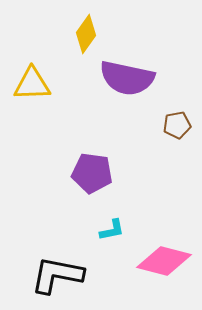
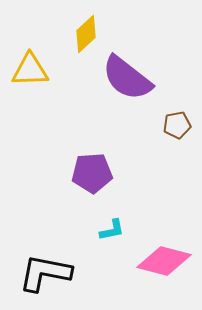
yellow diamond: rotated 12 degrees clockwise
purple semicircle: rotated 26 degrees clockwise
yellow triangle: moved 2 px left, 14 px up
purple pentagon: rotated 12 degrees counterclockwise
black L-shape: moved 12 px left, 2 px up
